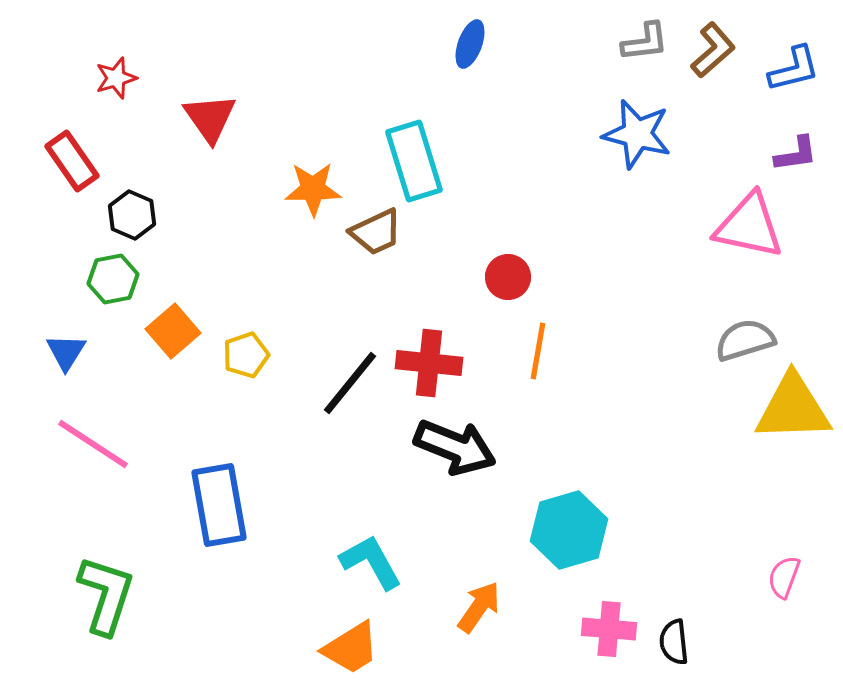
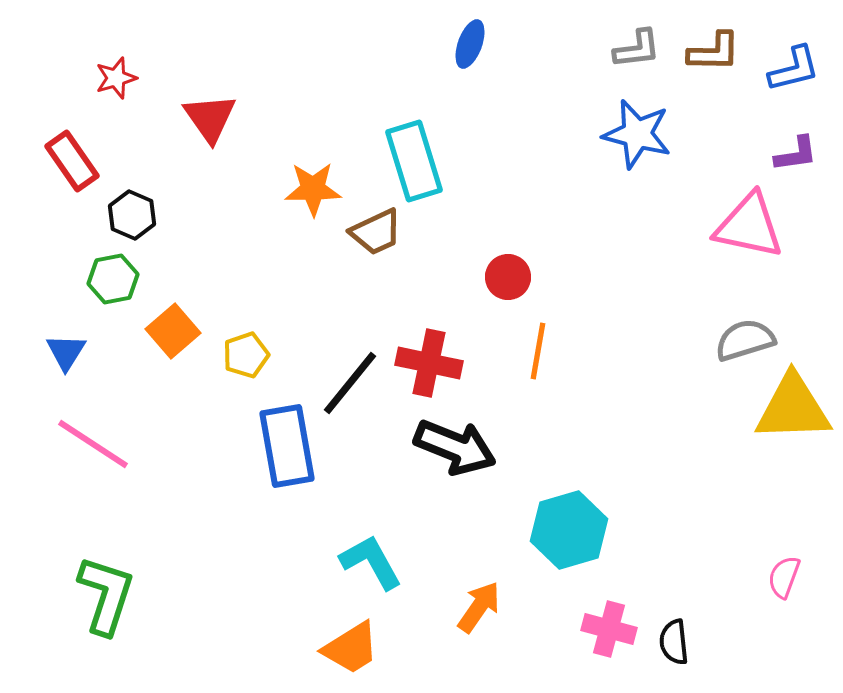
gray L-shape: moved 8 px left, 7 px down
brown L-shape: moved 1 px right, 2 px down; rotated 42 degrees clockwise
red cross: rotated 6 degrees clockwise
blue rectangle: moved 68 px right, 59 px up
pink cross: rotated 10 degrees clockwise
